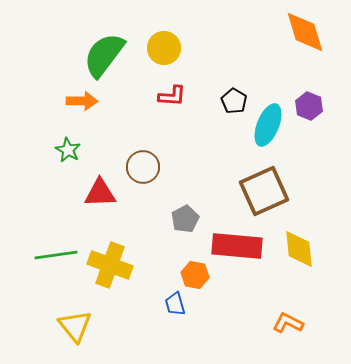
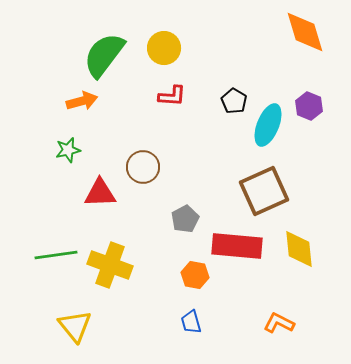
orange arrow: rotated 16 degrees counterclockwise
green star: rotated 30 degrees clockwise
blue trapezoid: moved 16 px right, 18 px down
orange L-shape: moved 9 px left
